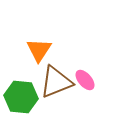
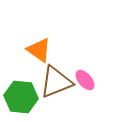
orange triangle: rotated 28 degrees counterclockwise
